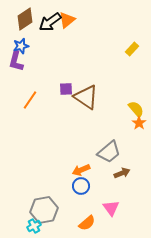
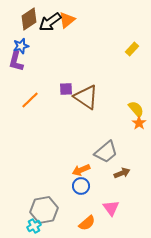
brown diamond: moved 4 px right
orange line: rotated 12 degrees clockwise
gray trapezoid: moved 3 px left
